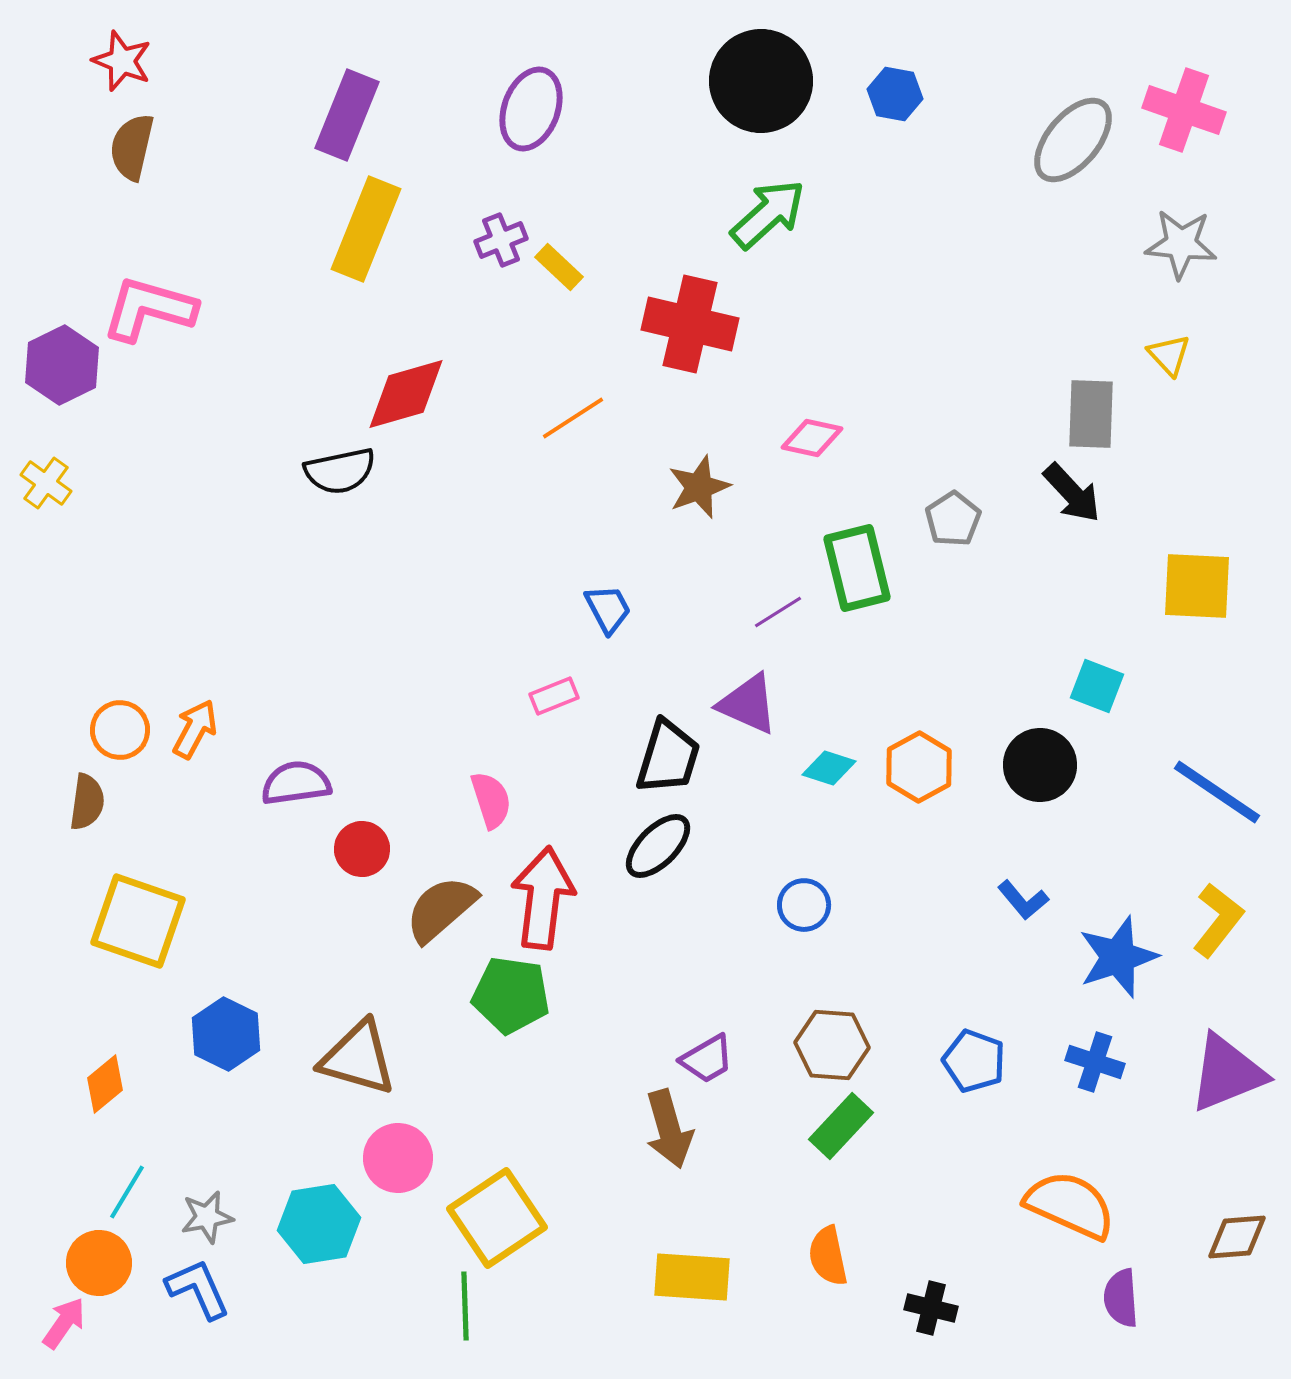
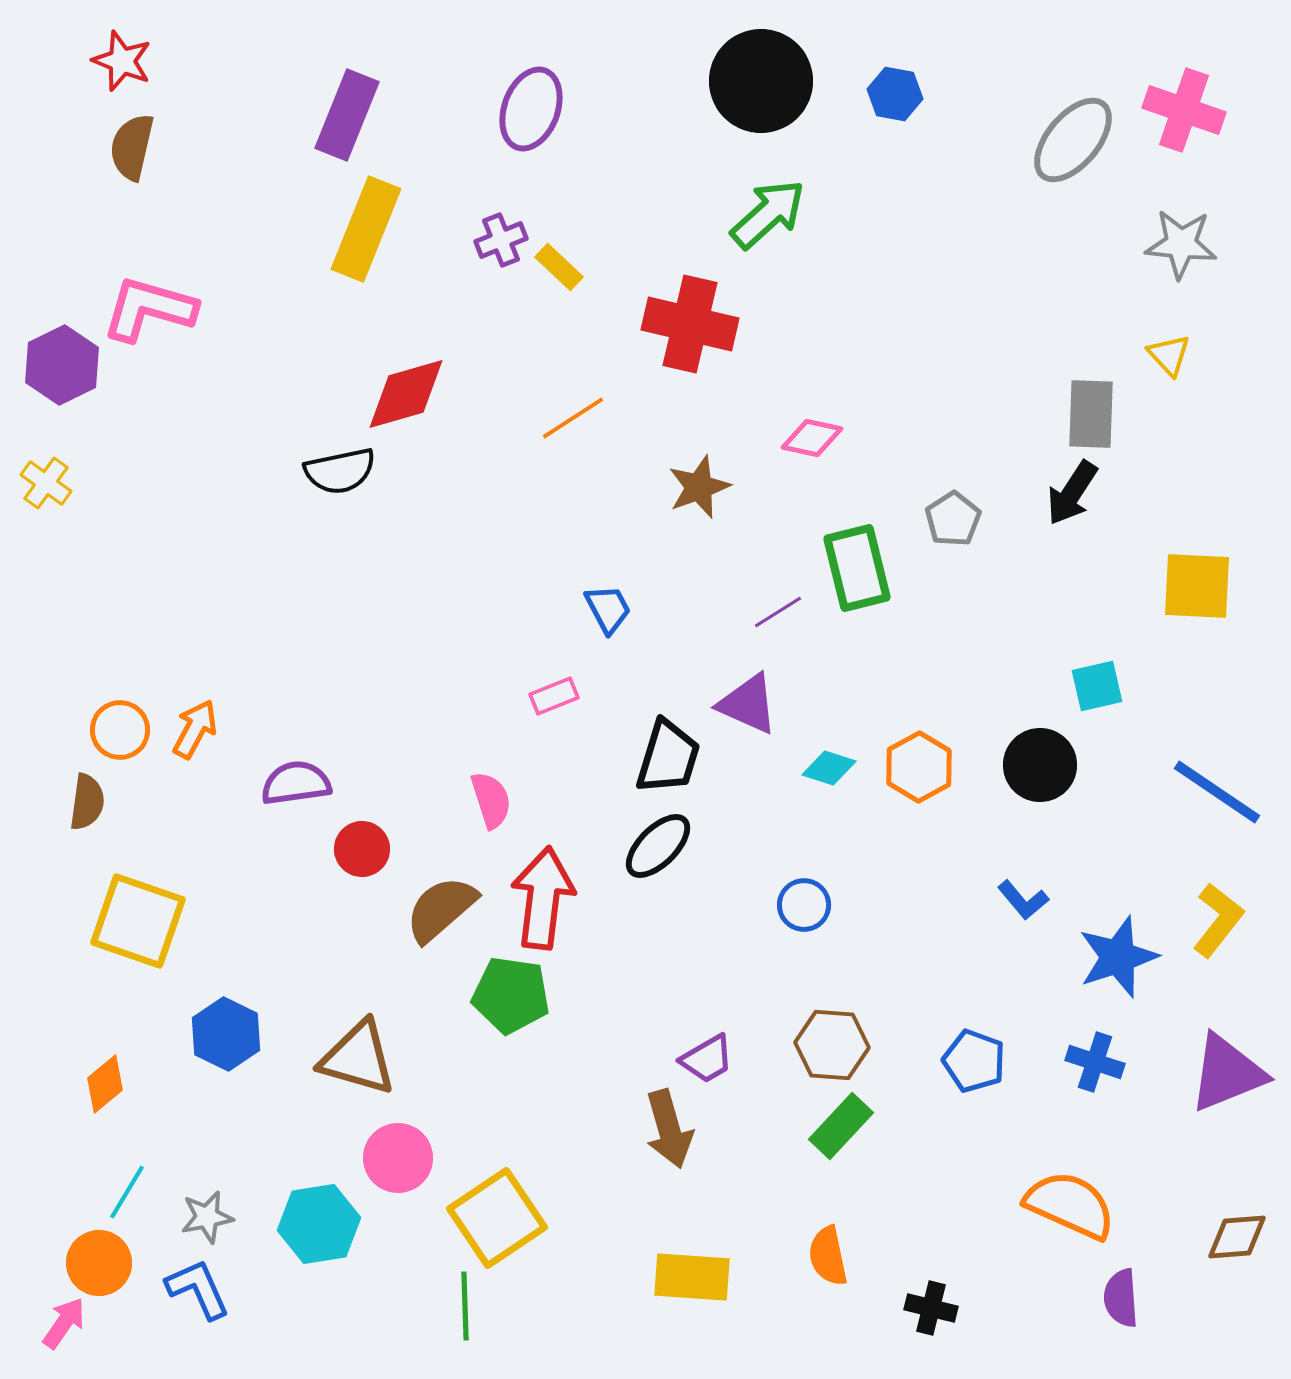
black arrow at (1072, 493): rotated 76 degrees clockwise
cyan square at (1097, 686): rotated 34 degrees counterclockwise
